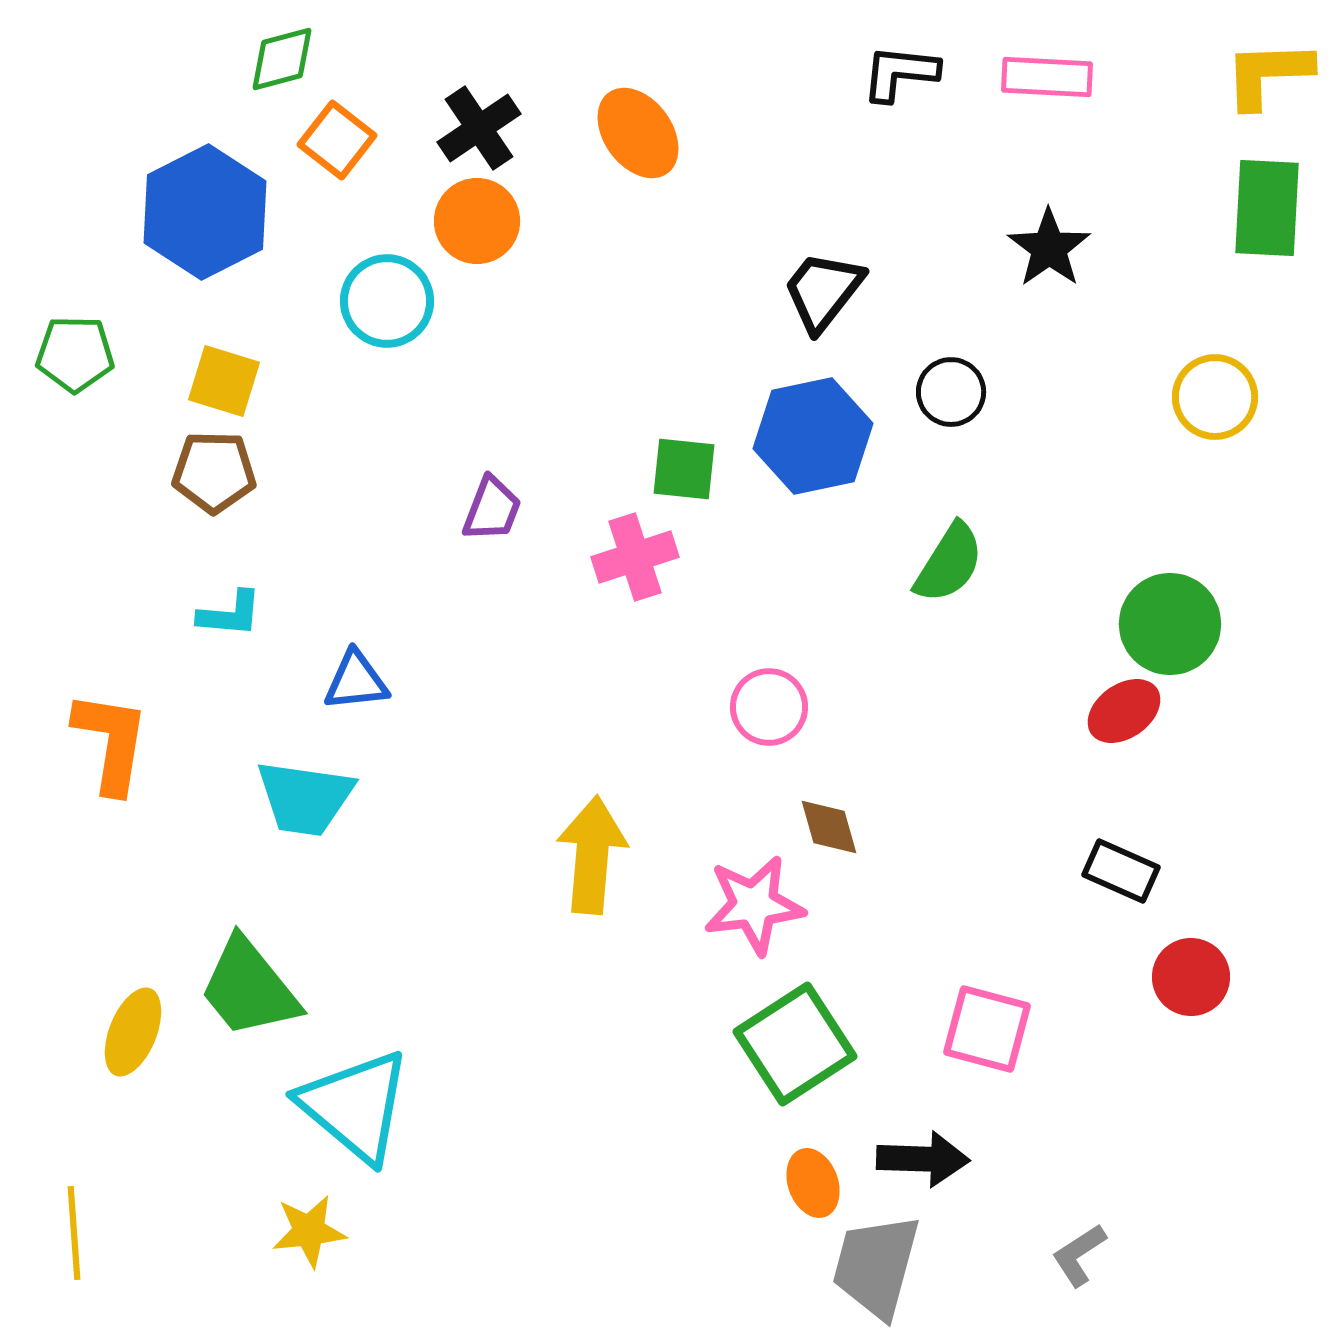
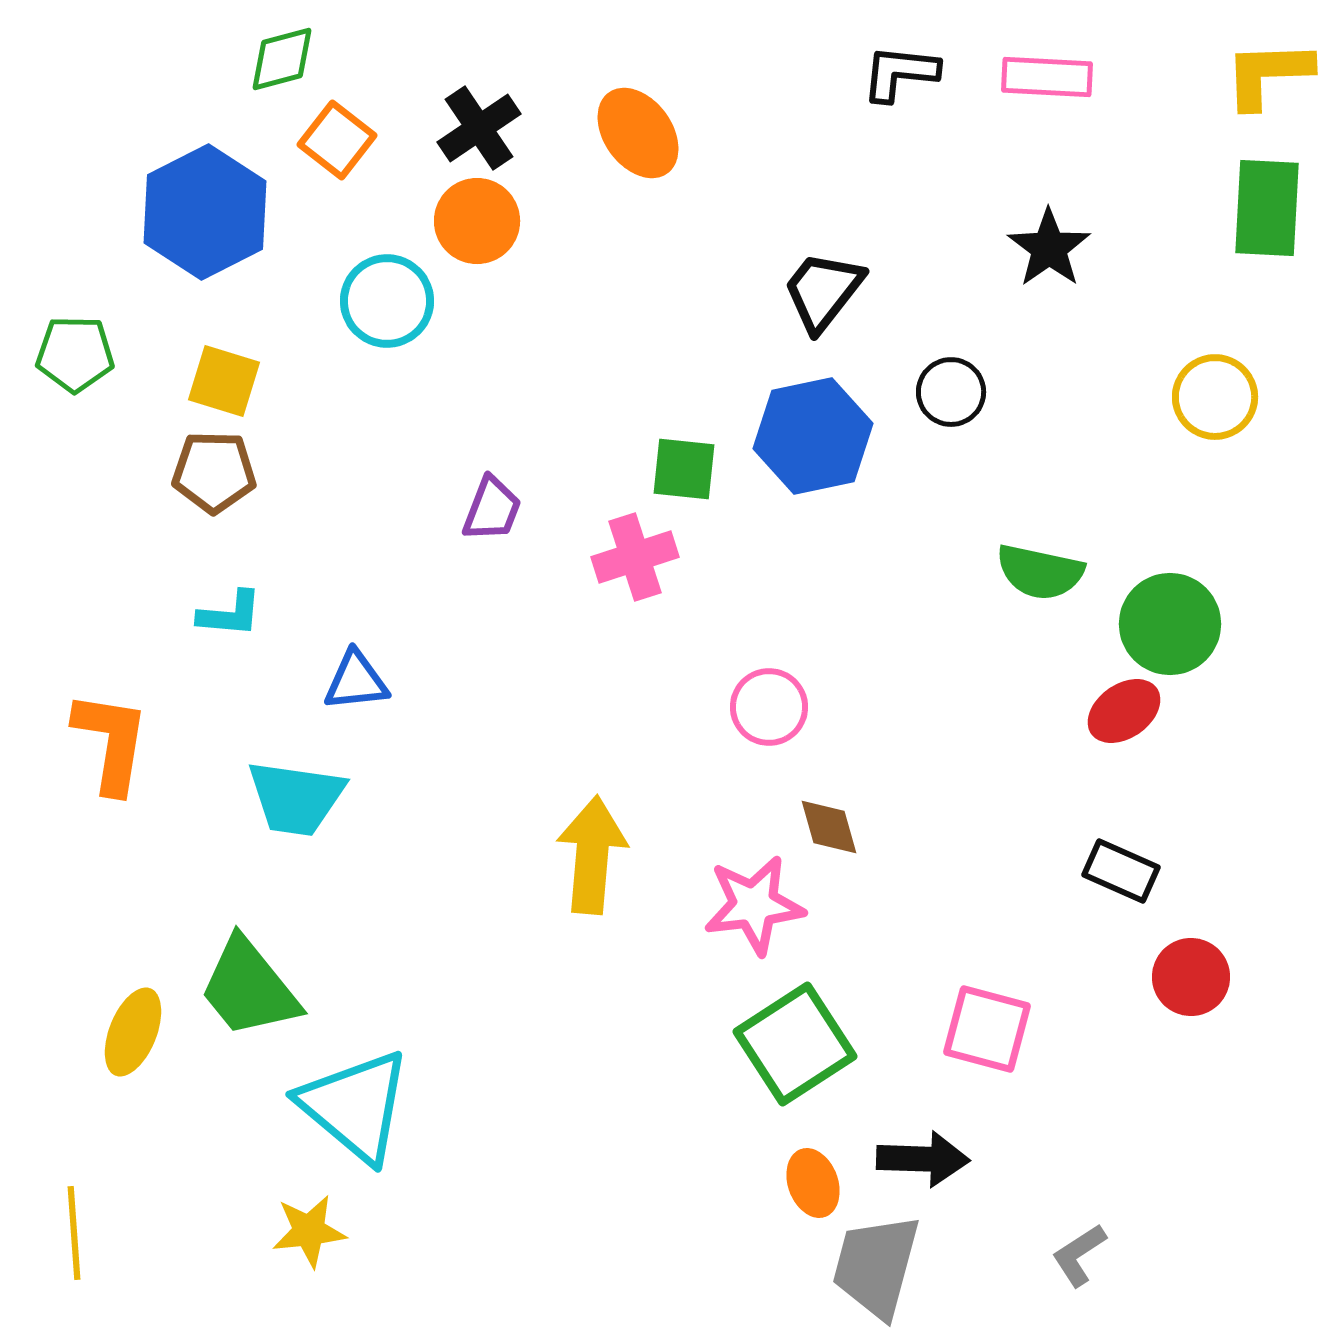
green semicircle at (949, 563): moved 91 px right, 9 px down; rotated 70 degrees clockwise
cyan trapezoid at (305, 798): moved 9 px left
